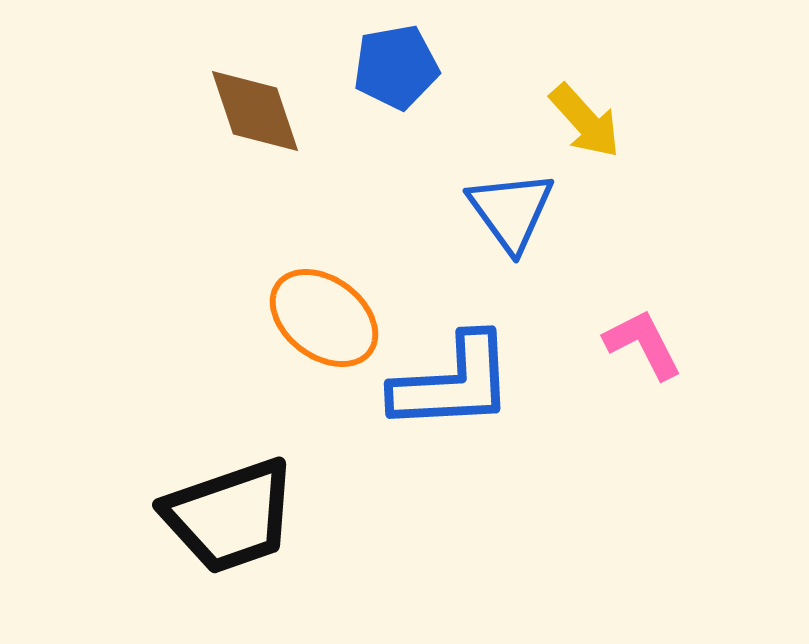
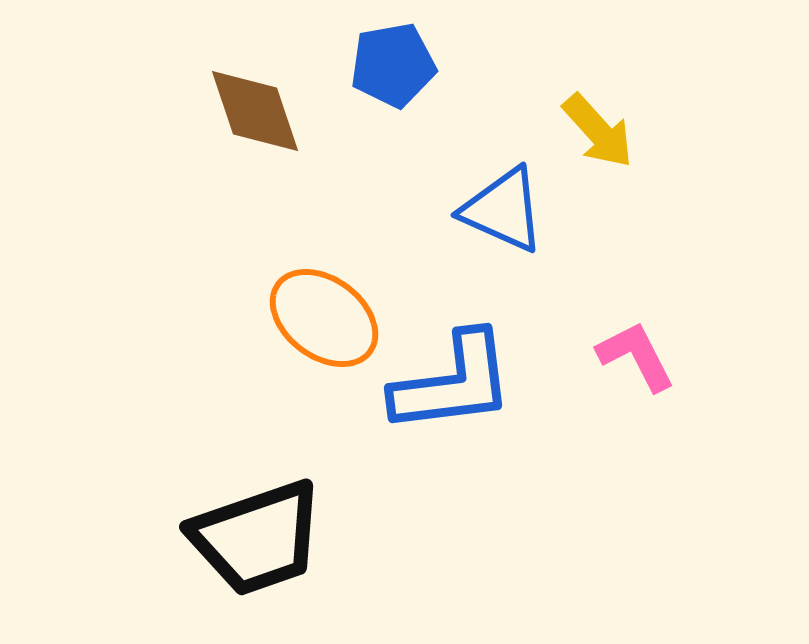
blue pentagon: moved 3 px left, 2 px up
yellow arrow: moved 13 px right, 10 px down
blue triangle: moved 8 px left, 1 px up; rotated 30 degrees counterclockwise
pink L-shape: moved 7 px left, 12 px down
blue L-shape: rotated 4 degrees counterclockwise
black trapezoid: moved 27 px right, 22 px down
